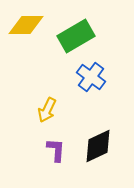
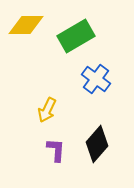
blue cross: moved 5 px right, 2 px down
black diamond: moved 1 px left, 2 px up; rotated 24 degrees counterclockwise
